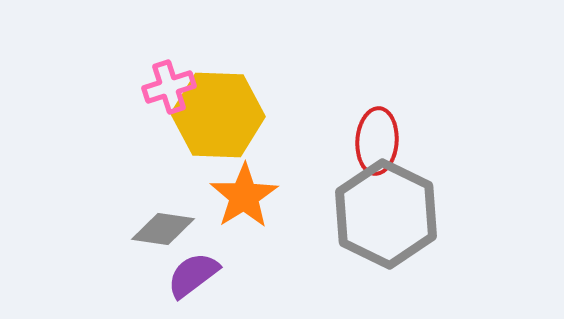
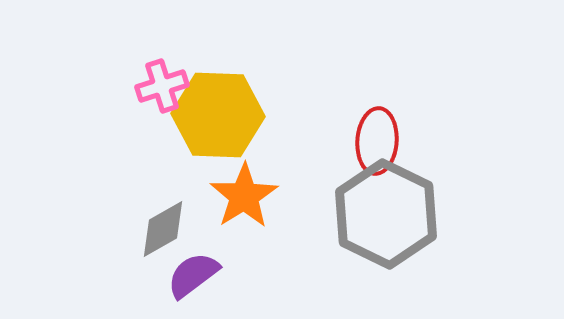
pink cross: moved 7 px left, 1 px up
gray diamond: rotated 38 degrees counterclockwise
